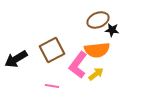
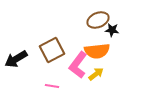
orange semicircle: moved 1 px down
